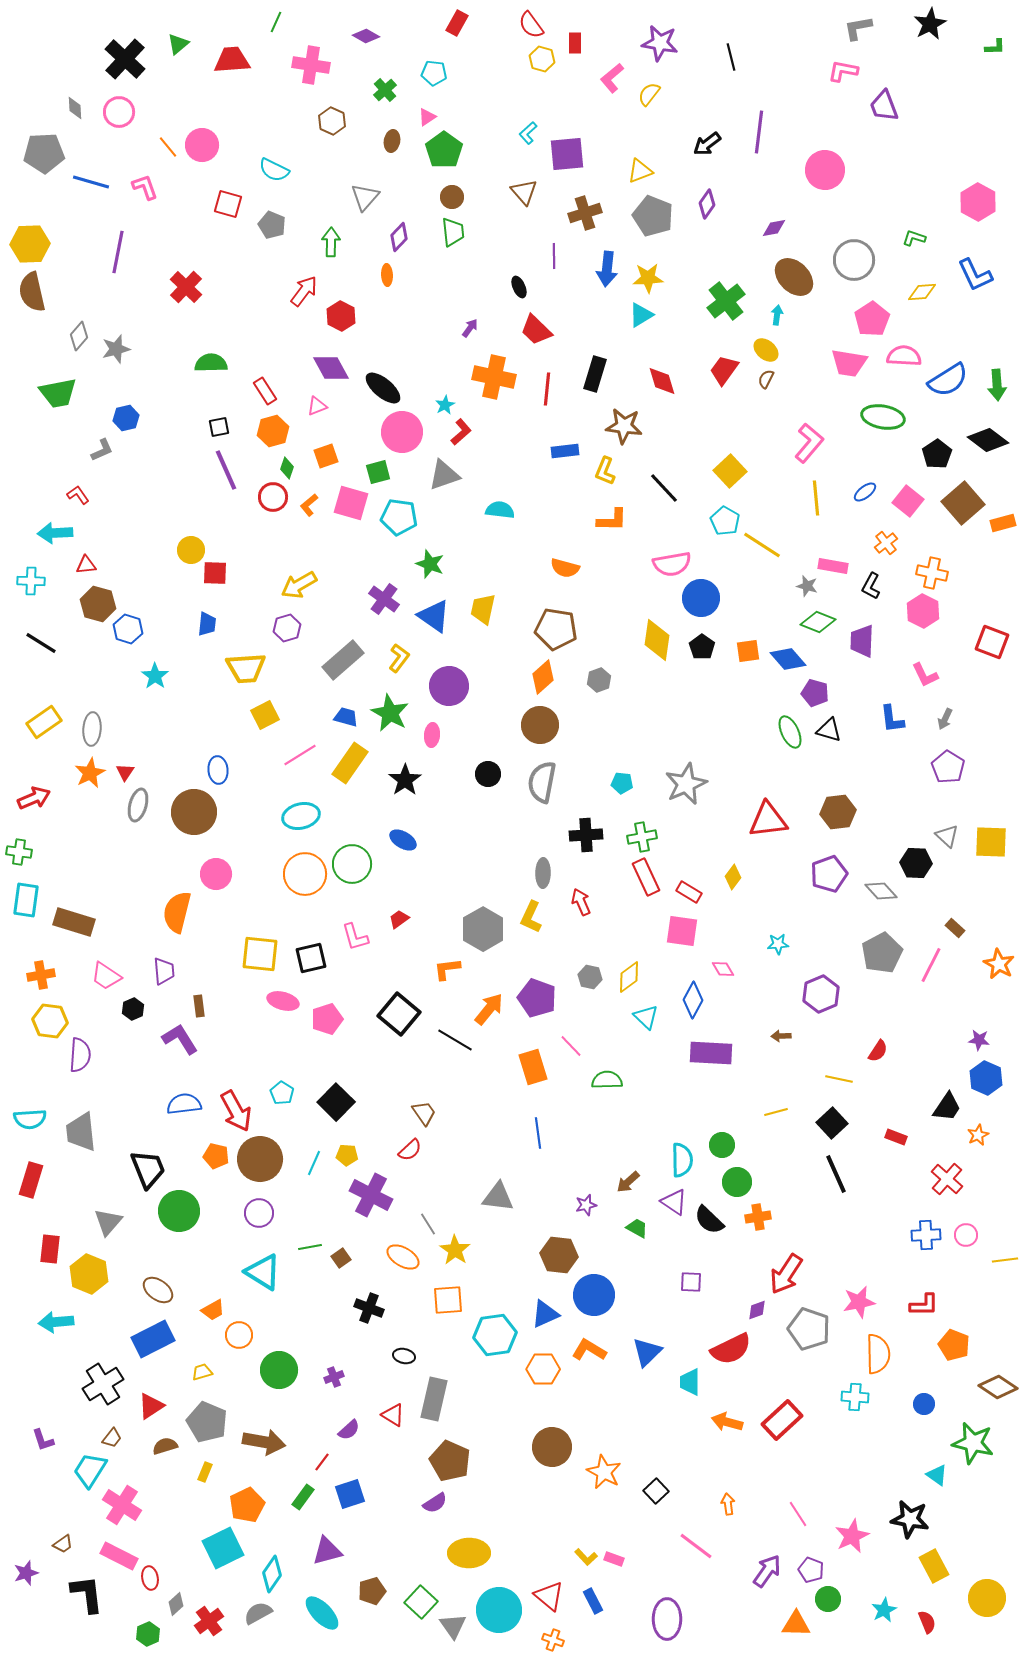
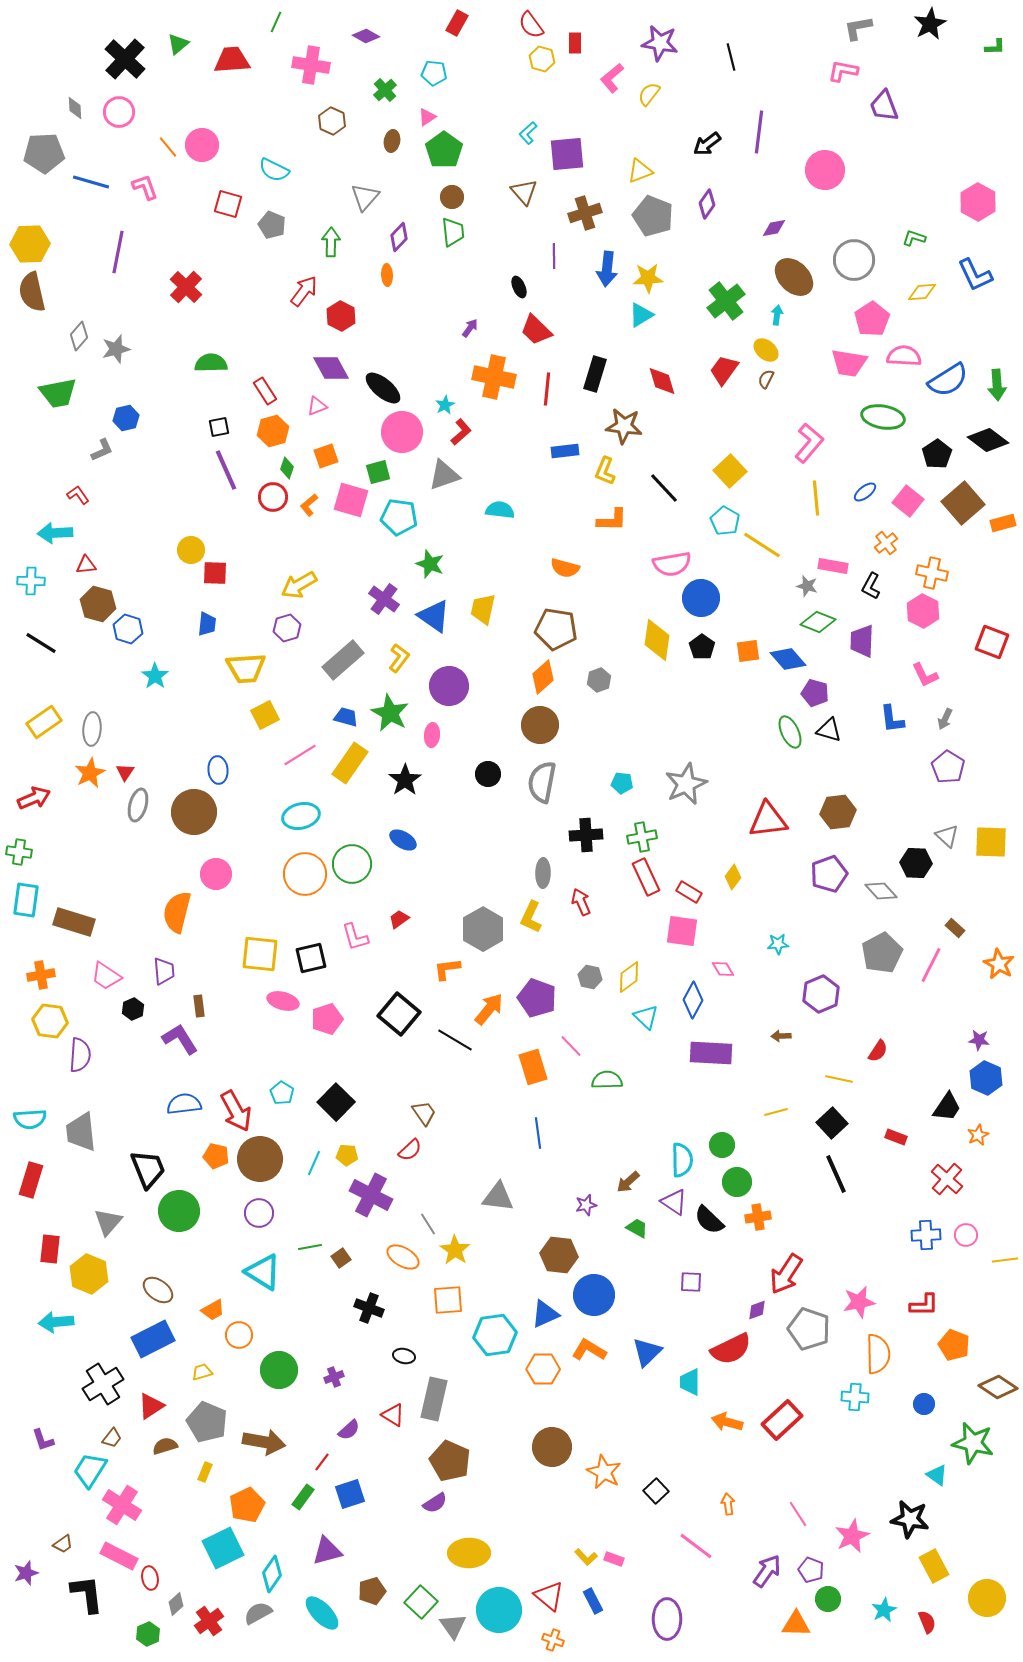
pink square at (351, 503): moved 3 px up
